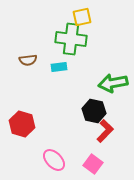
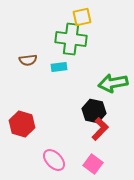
red L-shape: moved 5 px left, 2 px up
